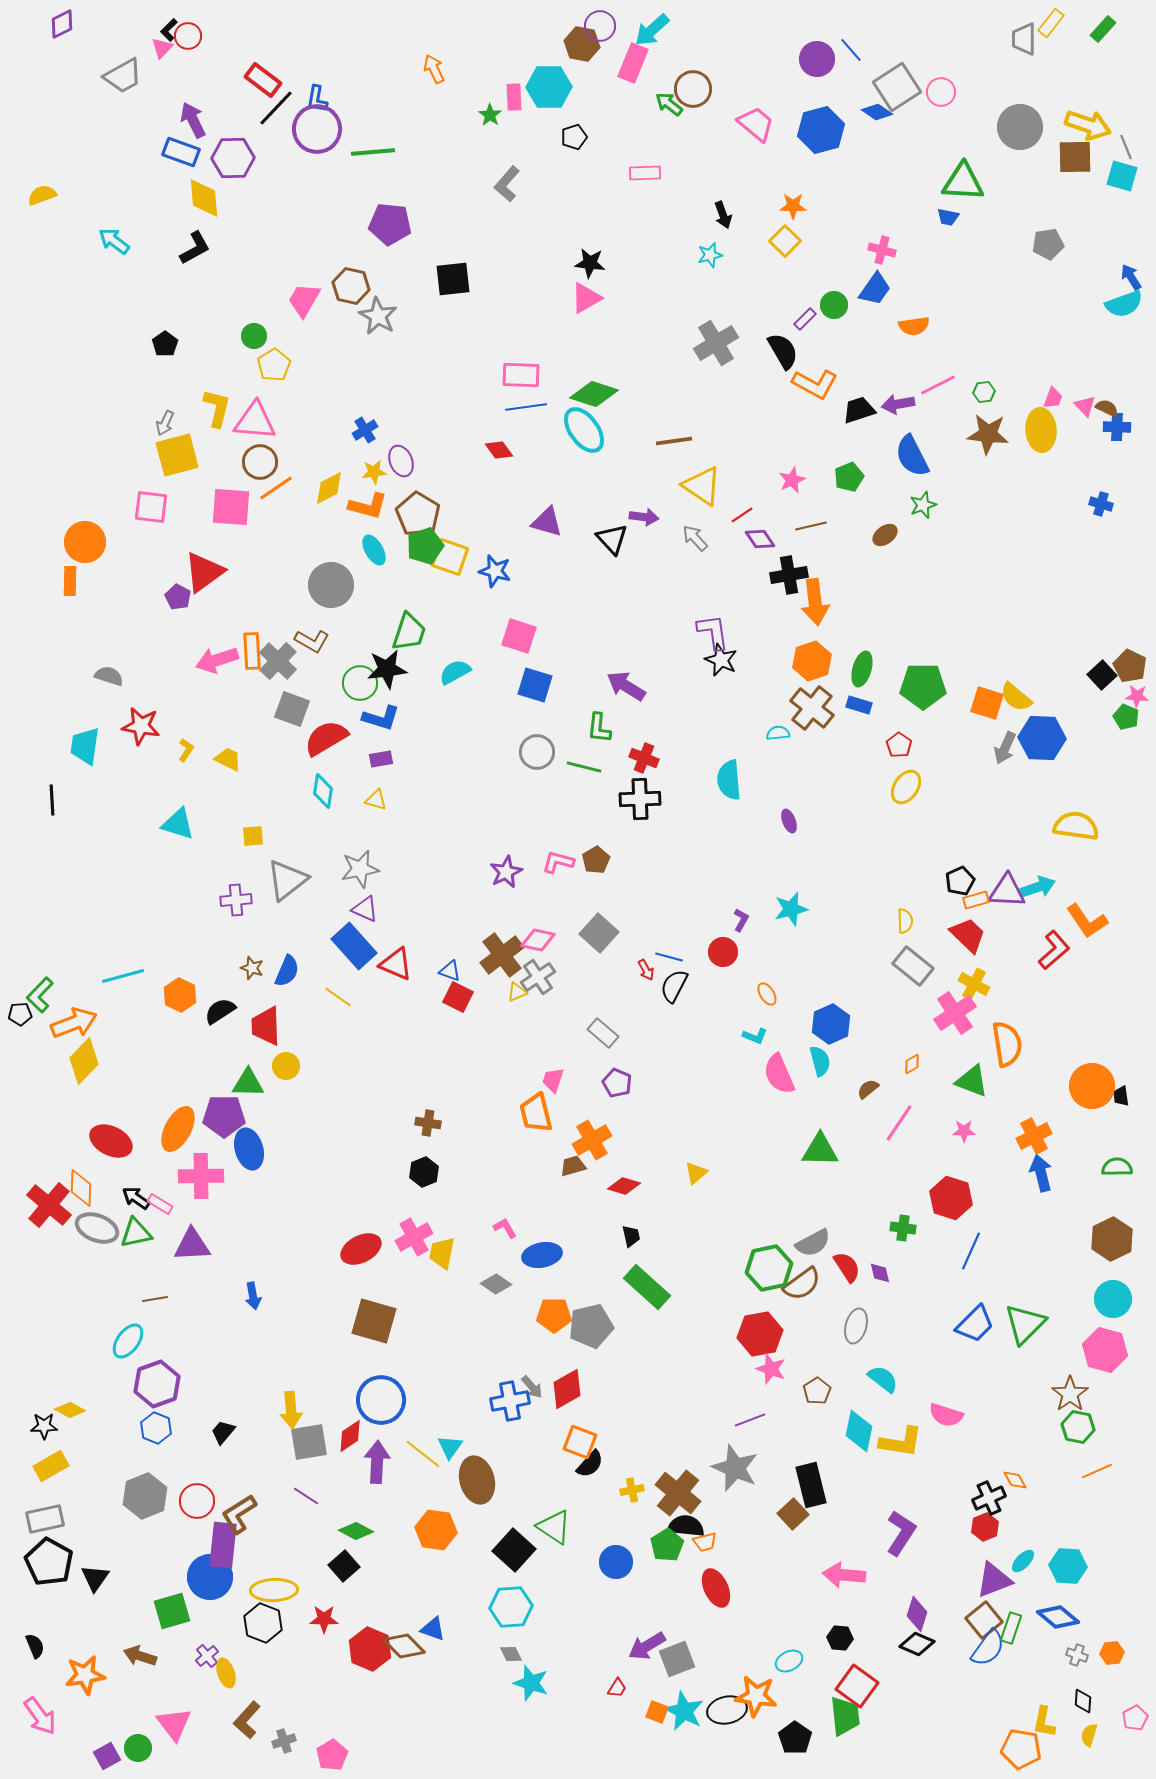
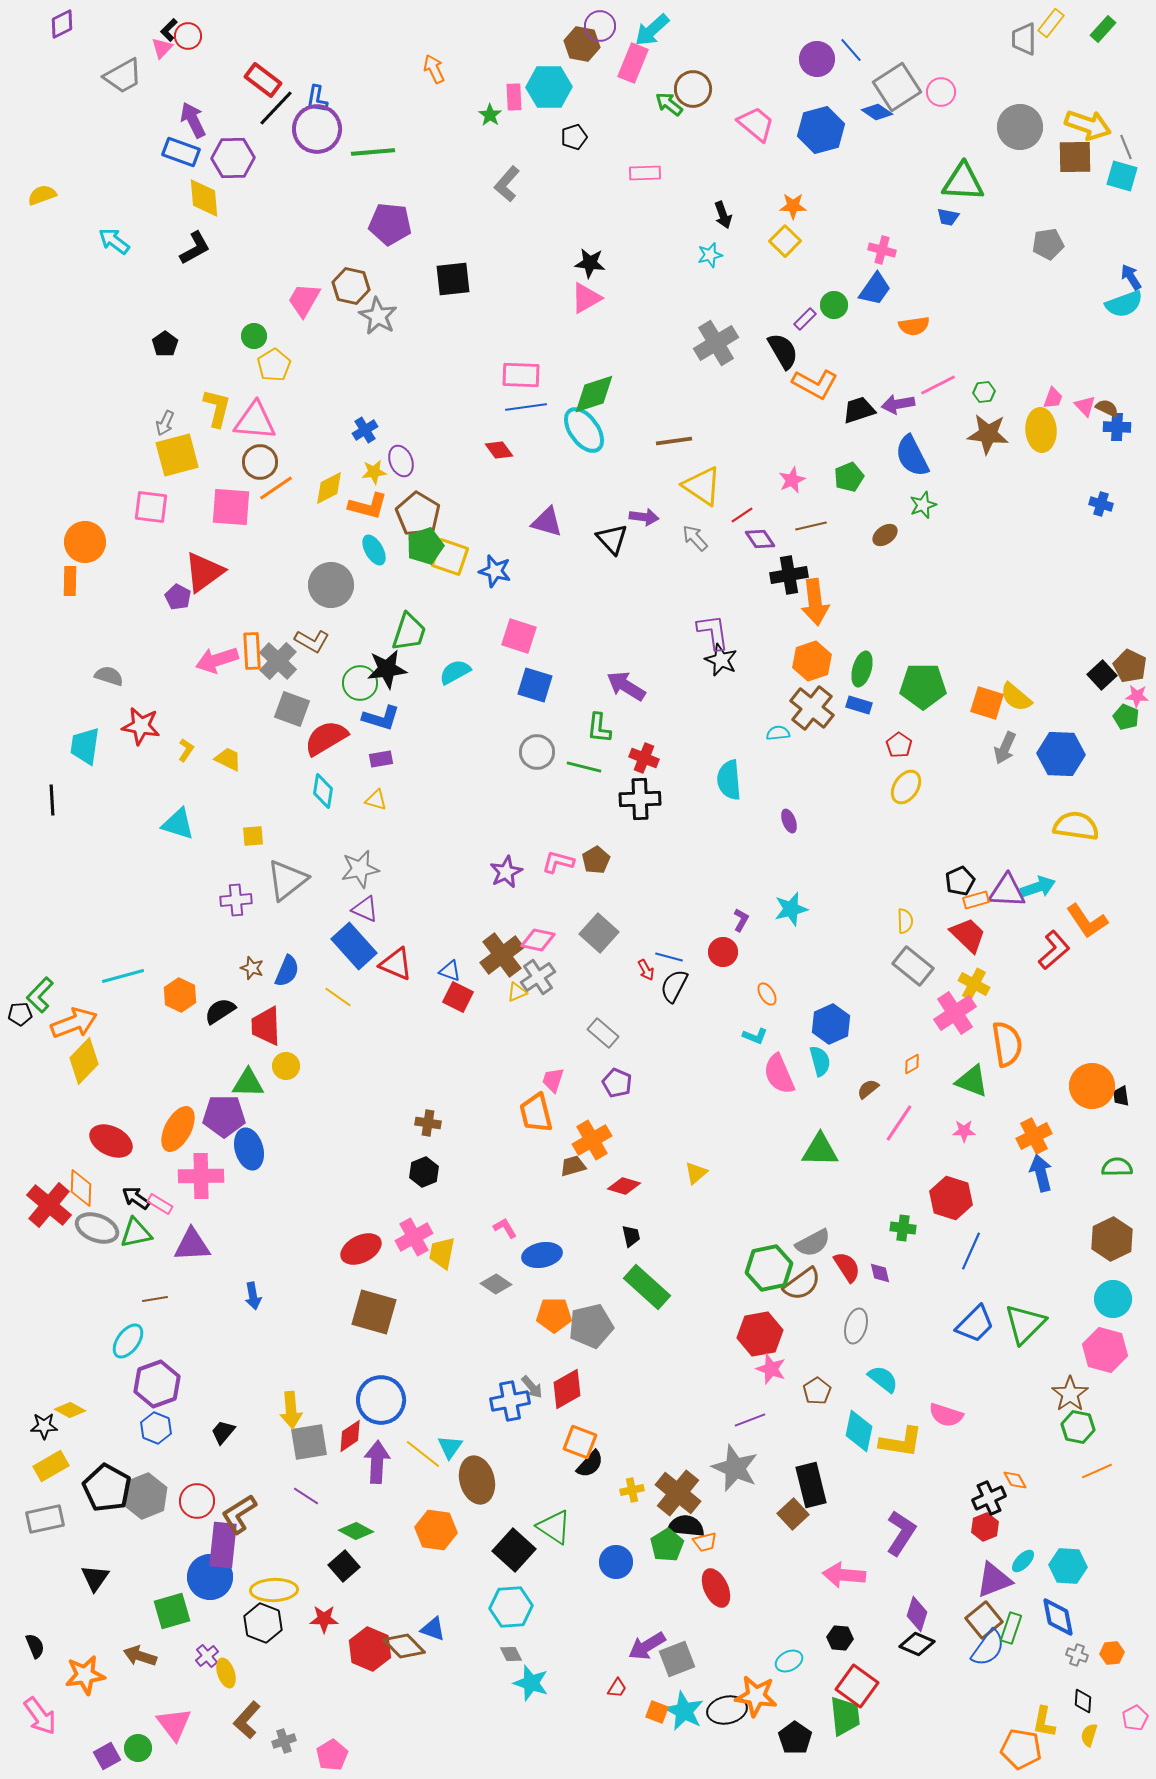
green diamond at (594, 394): rotated 36 degrees counterclockwise
blue hexagon at (1042, 738): moved 19 px right, 16 px down
brown square at (374, 1321): moved 9 px up
black pentagon at (49, 1562): moved 58 px right, 74 px up
blue diamond at (1058, 1617): rotated 39 degrees clockwise
